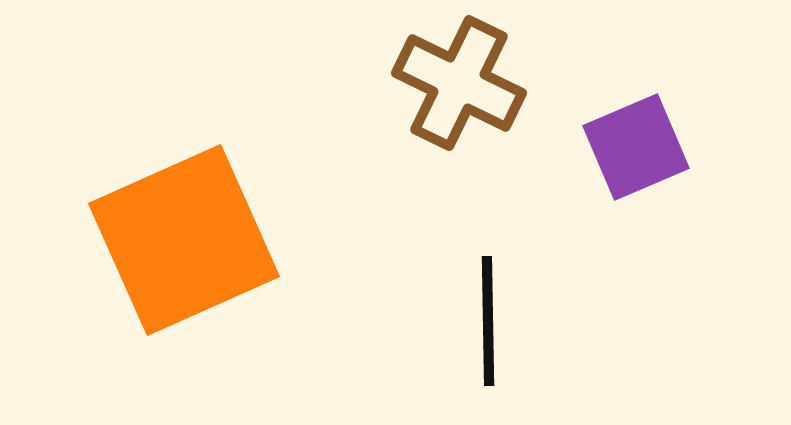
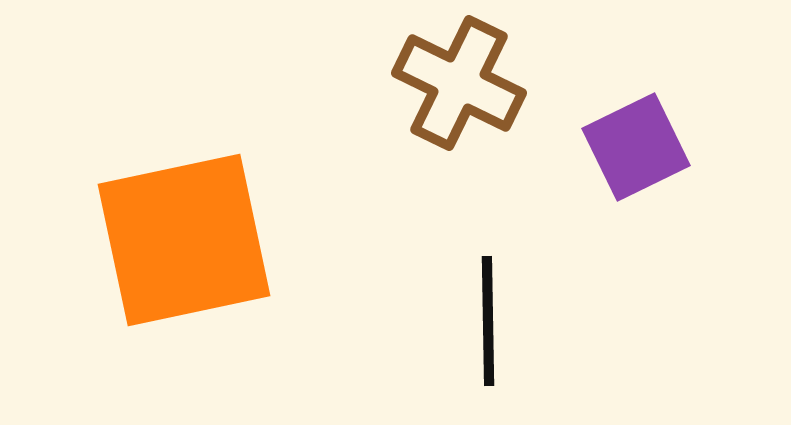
purple square: rotated 3 degrees counterclockwise
orange square: rotated 12 degrees clockwise
